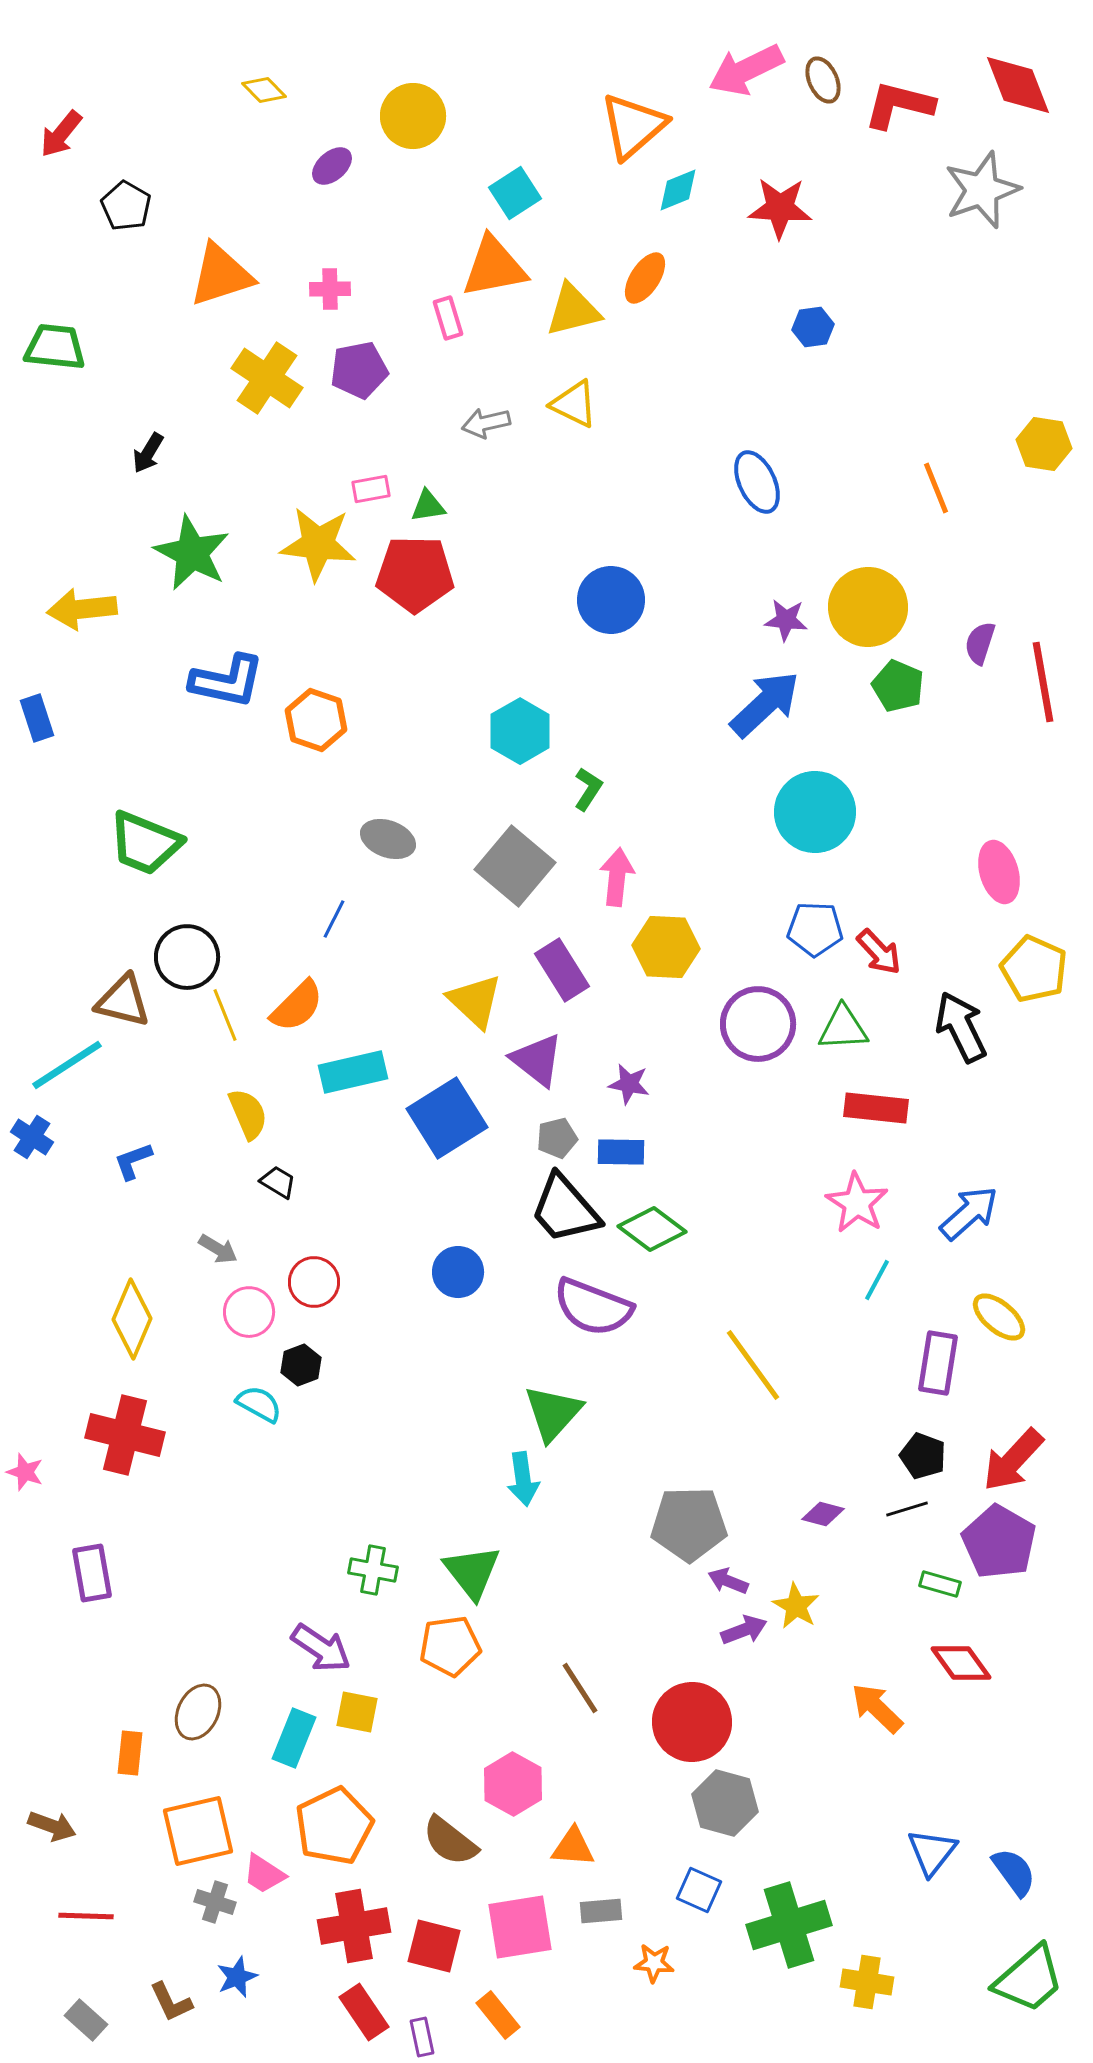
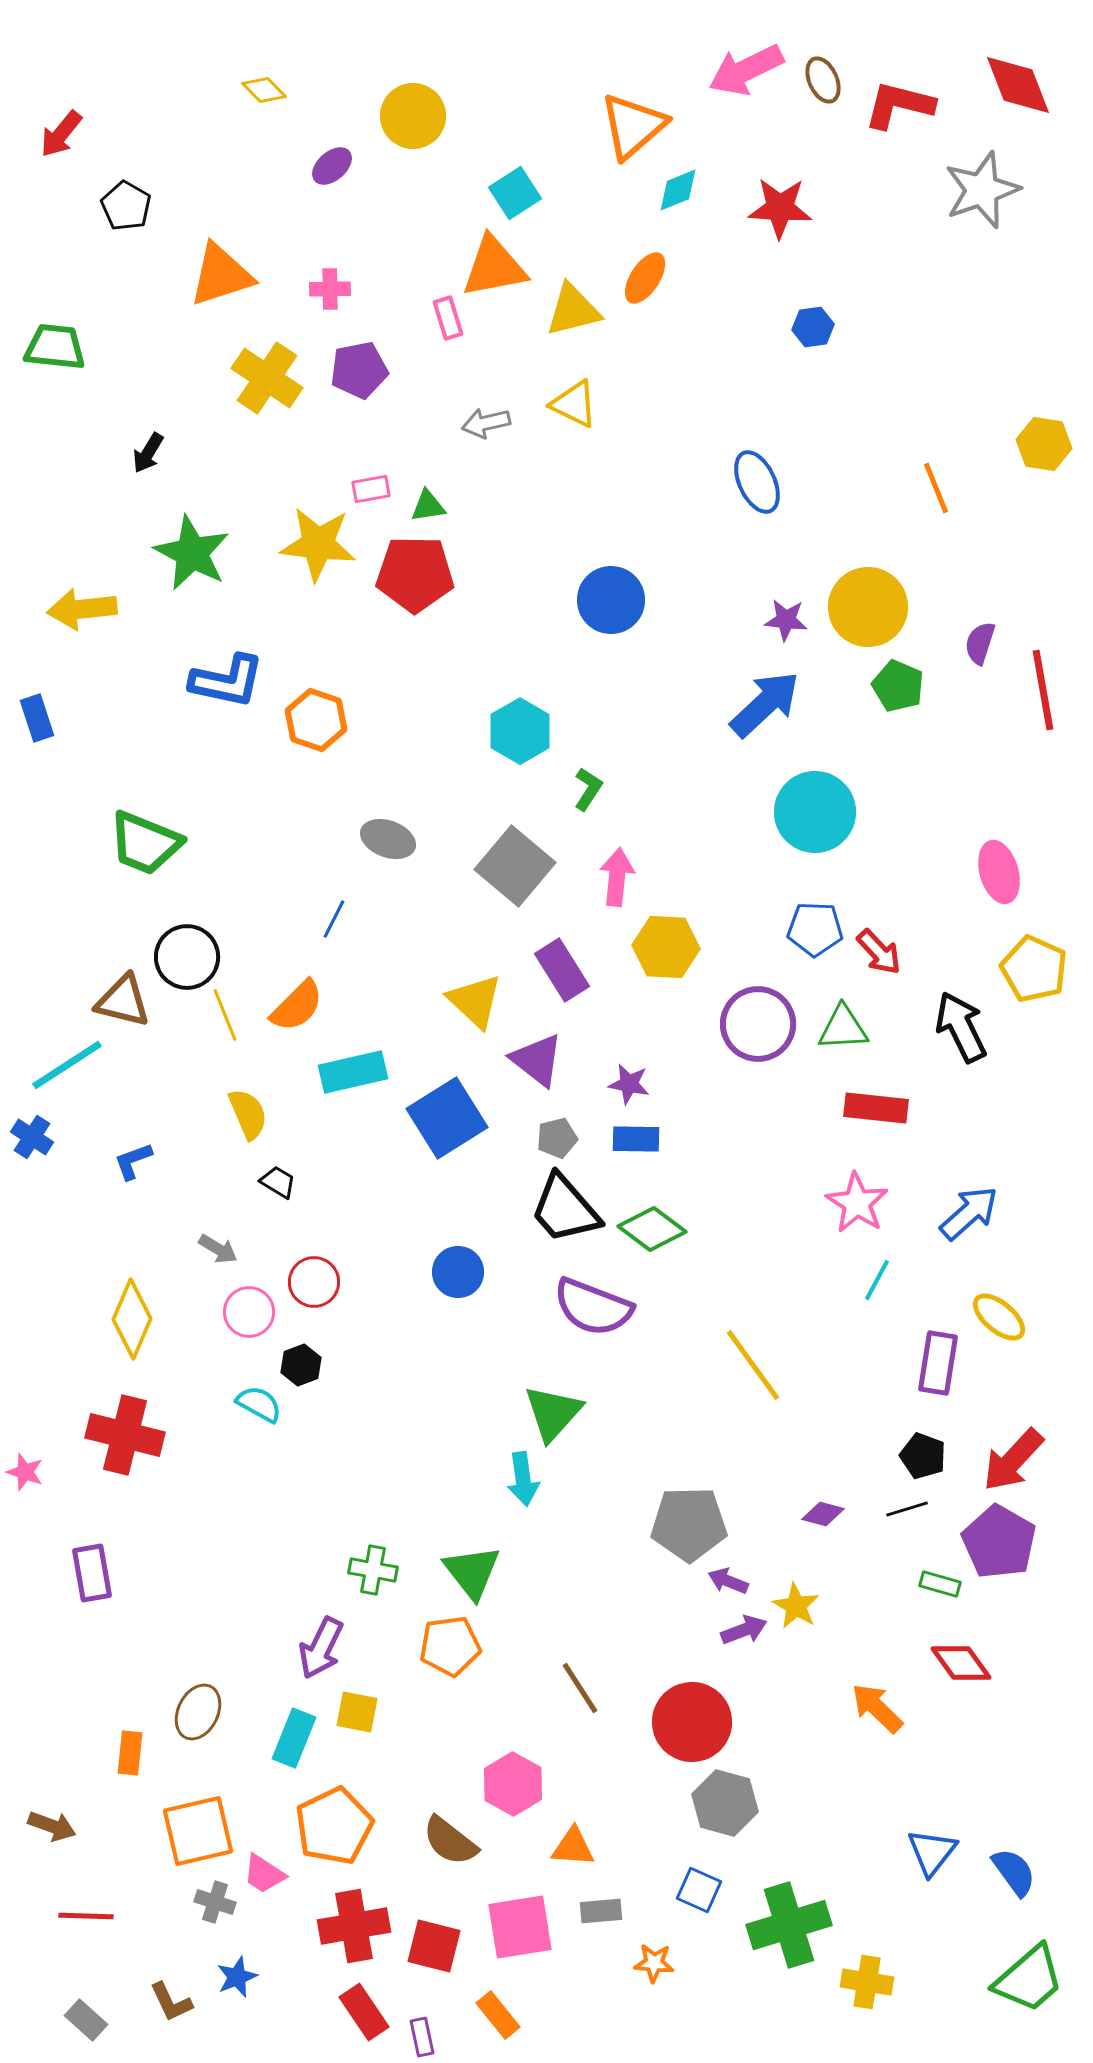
red line at (1043, 682): moved 8 px down
blue rectangle at (621, 1152): moved 15 px right, 13 px up
purple arrow at (321, 1648): rotated 82 degrees clockwise
